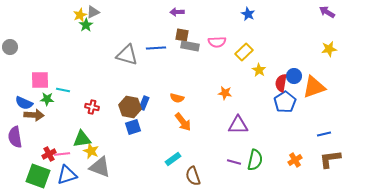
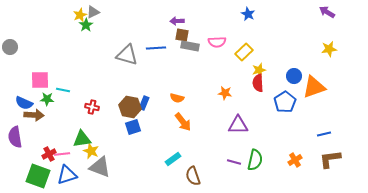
purple arrow at (177, 12): moved 9 px down
yellow star at (259, 70): rotated 24 degrees clockwise
red semicircle at (281, 83): moved 23 px left; rotated 12 degrees counterclockwise
